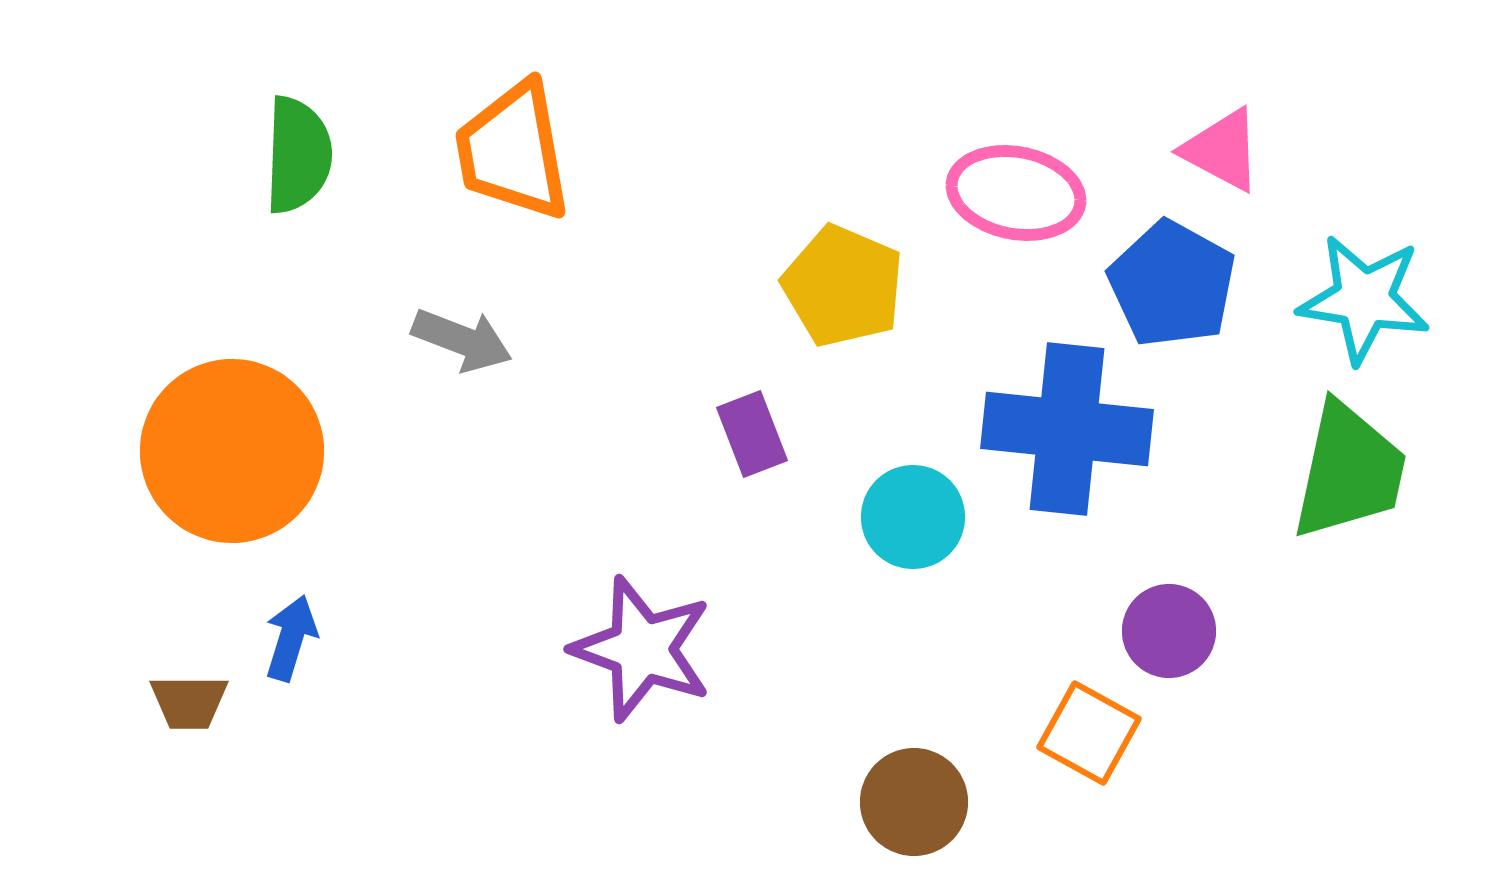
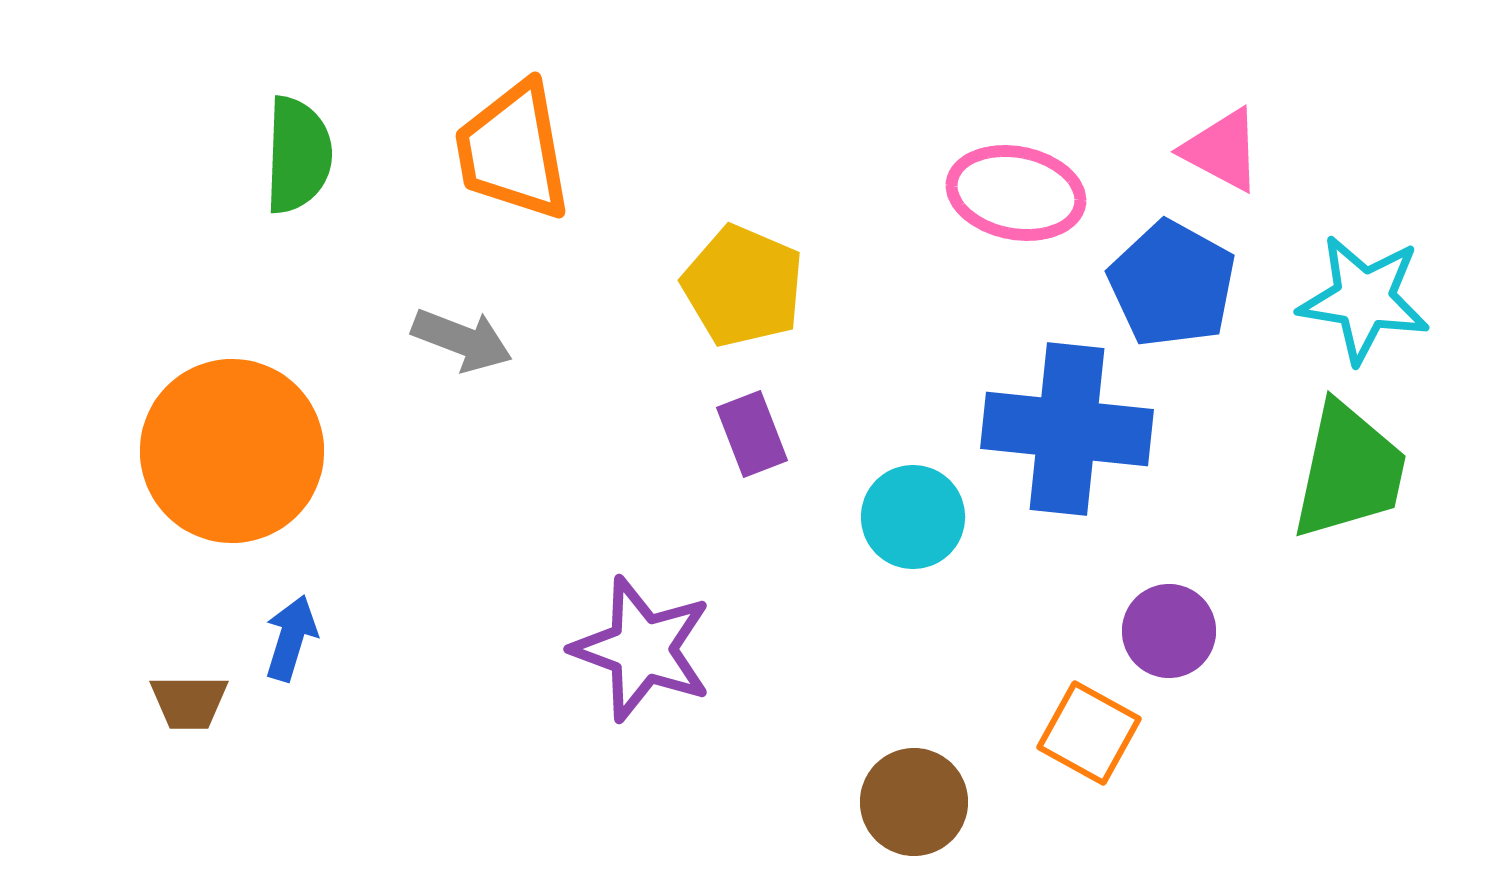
yellow pentagon: moved 100 px left
